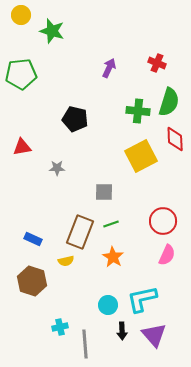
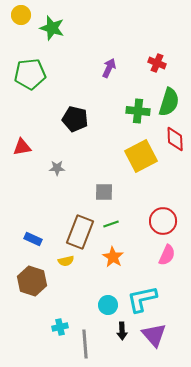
green star: moved 3 px up
green pentagon: moved 9 px right
